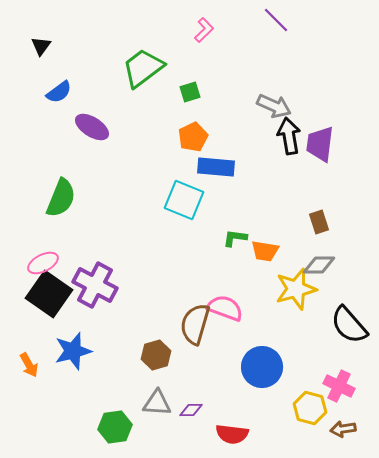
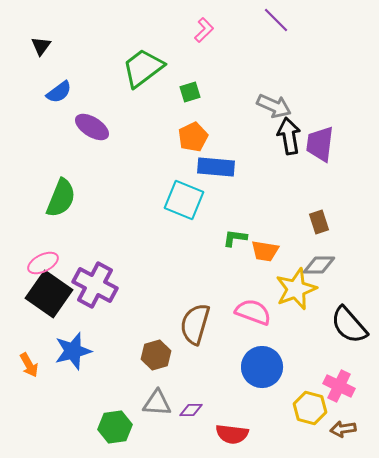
yellow star: rotated 6 degrees counterclockwise
pink semicircle: moved 28 px right, 4 px down
